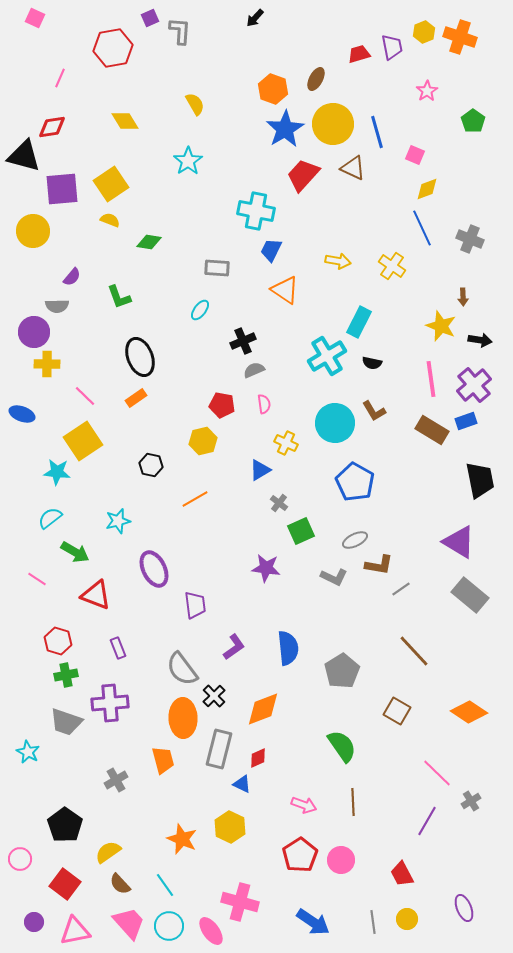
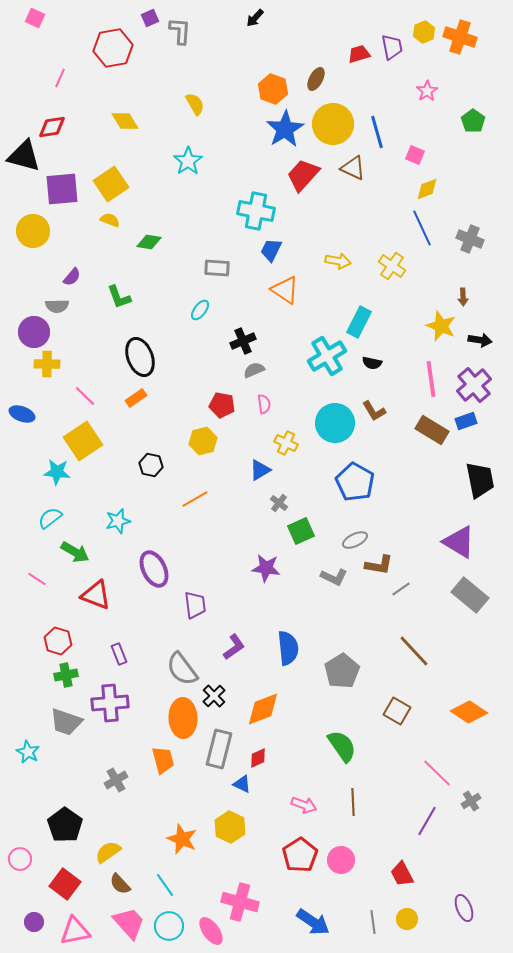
purple rectangle at (118, 648): moved 1 px right, 6 px down
